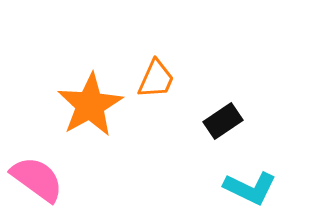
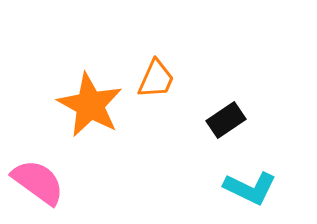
orange star: rotated 14 degrees counterclockwise
black rectangle: moved 3 px right, 1 px up
pink semicircle: moved 1 px right, 3 px down
